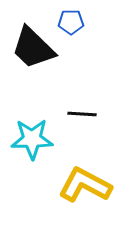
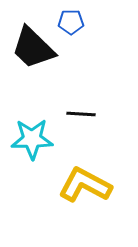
black line: moved 1 px left
